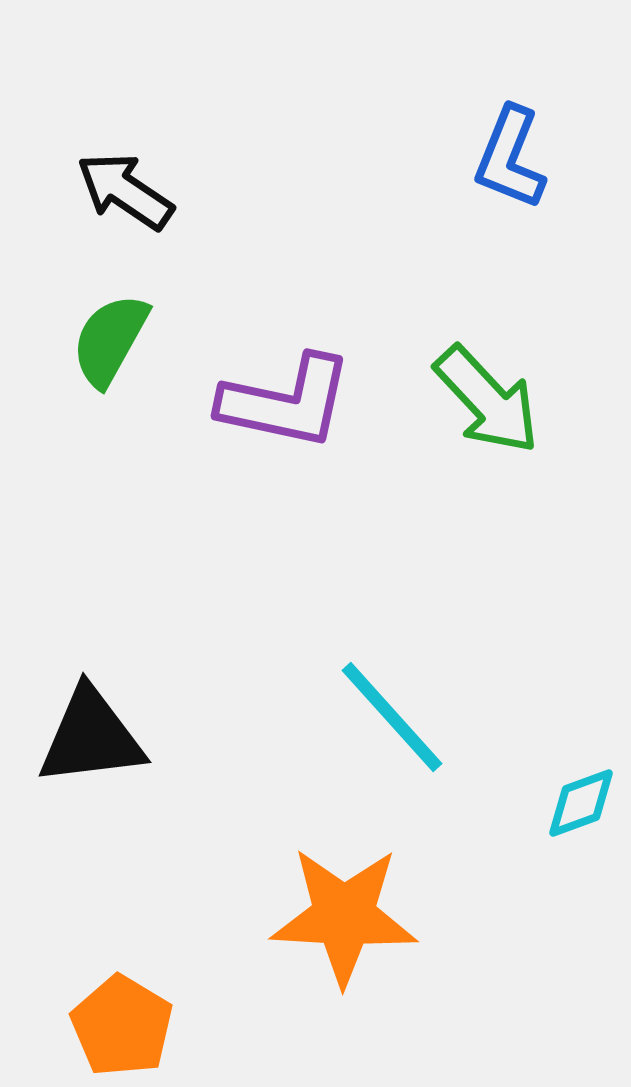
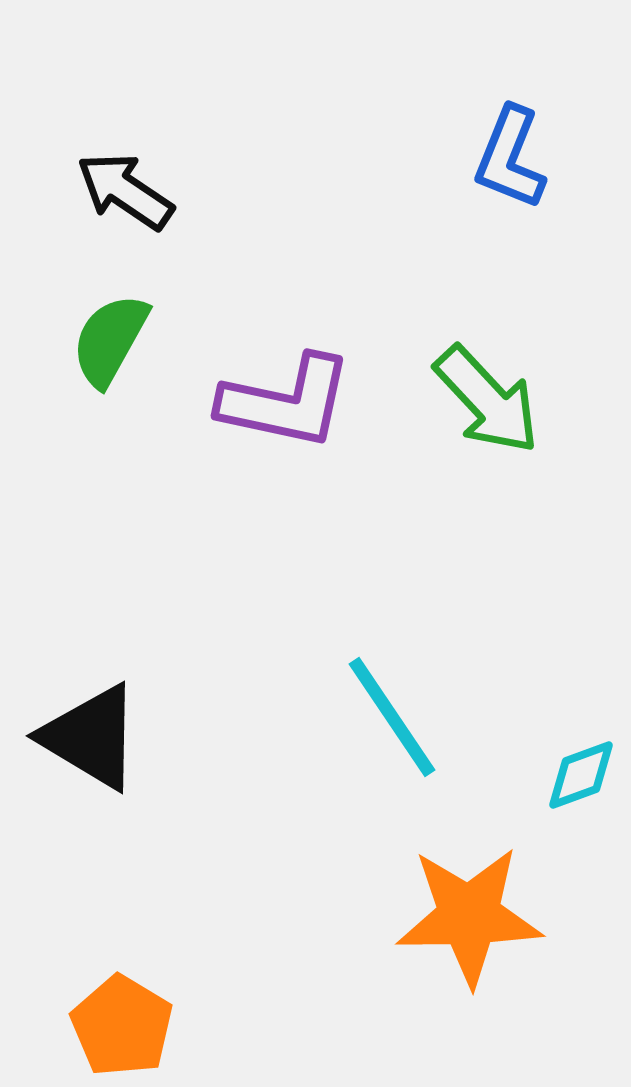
cyan line: rotated 8 degrees clockwise
black triangle: rotated 38 degrees clockwise
cyan diamond: moved 28 px up
orange star: moved 125 px right; rotated 4 degrees counterclockwise
